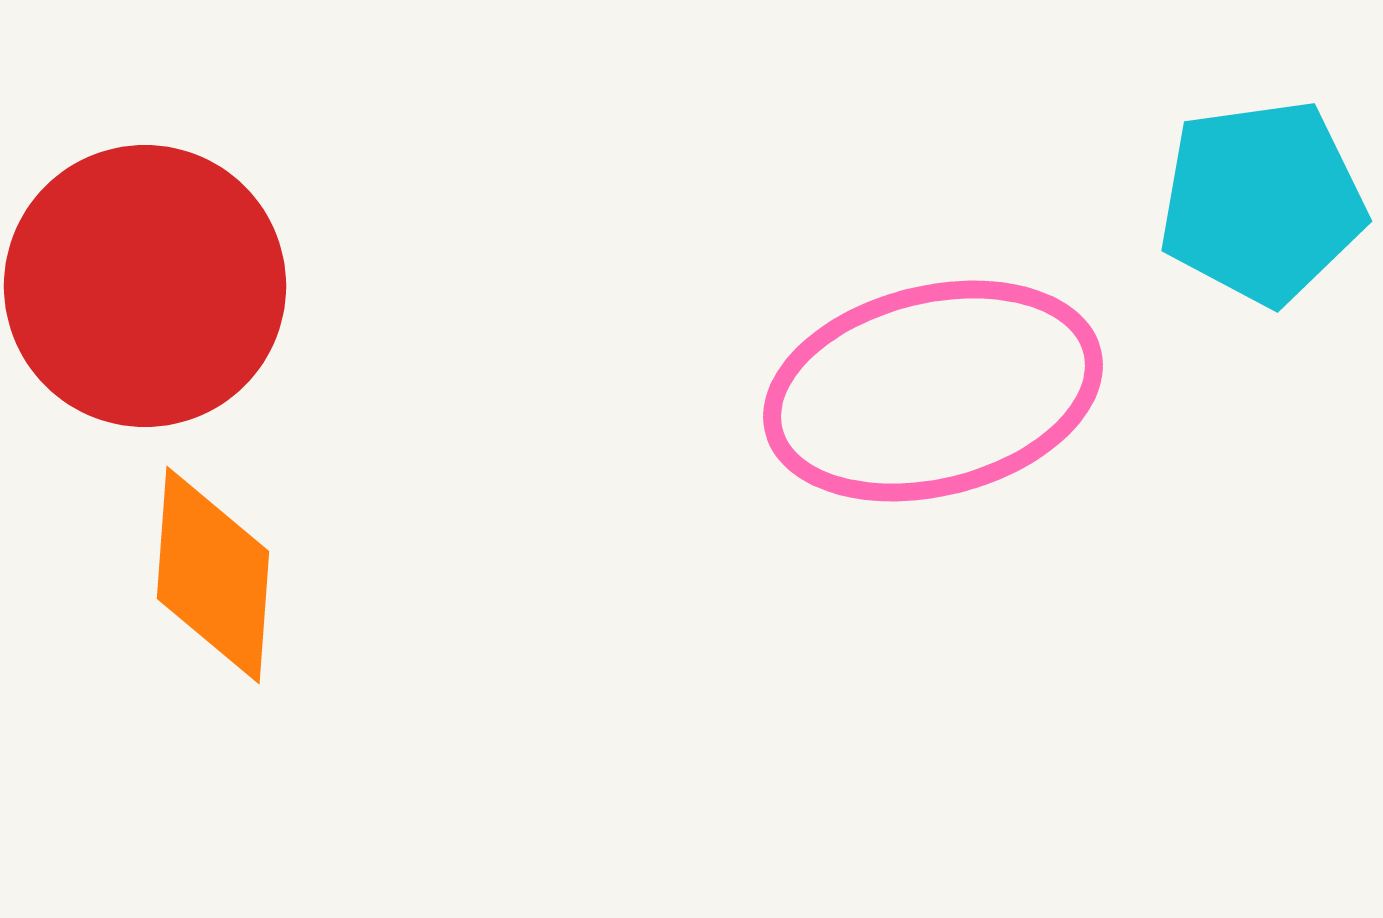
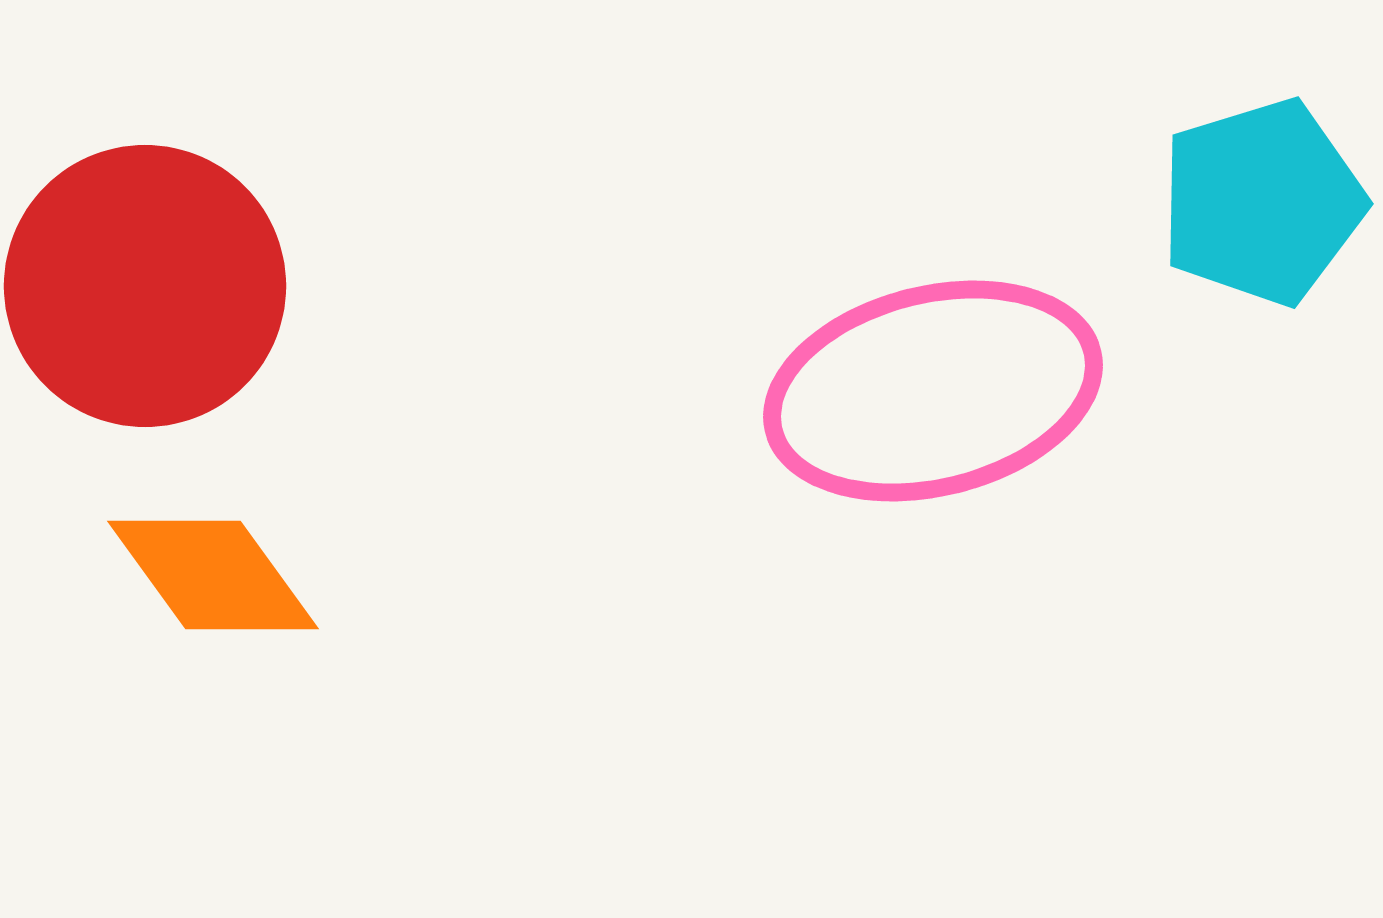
cyan pentagon: rotated 9 degrees counterclockwise
orange diamond: rotated 40 degrees counterclockwise
